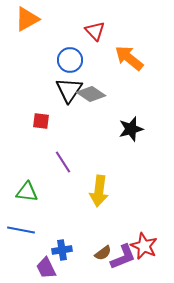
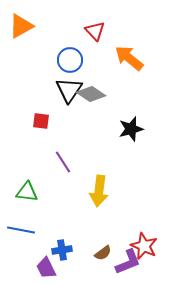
orange triangle: moved 6 px left, 7 px down
purple L-shape: moved 5 px right, 5 px down
